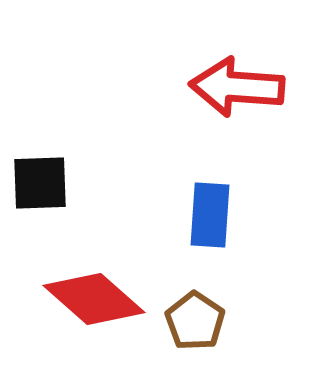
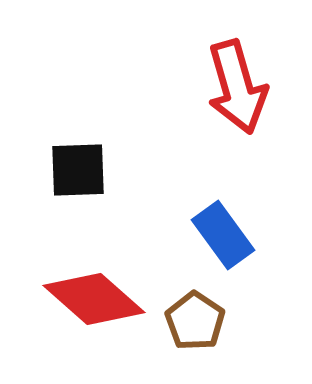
red arrow: rotated 110 degrees counterclockwise
black square: moved 38 px right, 13 px up
blue rectangle: moved 13 px right, 20 px down; rotated 40 degrees counterclockwise
